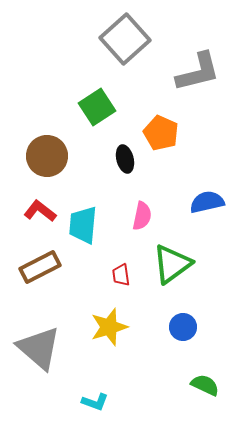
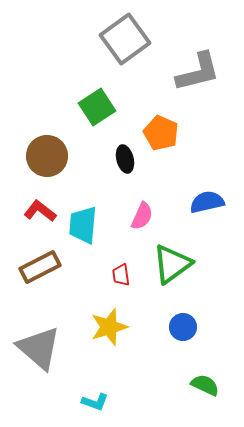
gray square: rotated 6 degrees clockwise
pink semicircle: rotated 12 degrees clockwise
